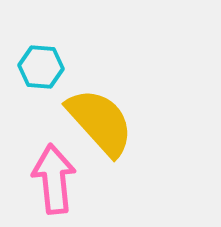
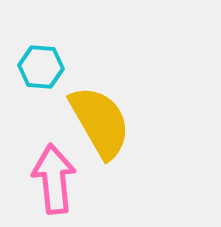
yellow semicircle: rotated 12 degrees clockwise
